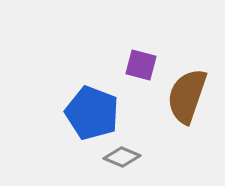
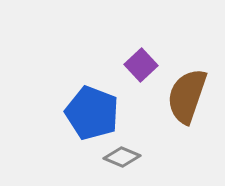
purple square: rotated 32 degrees clockwise
